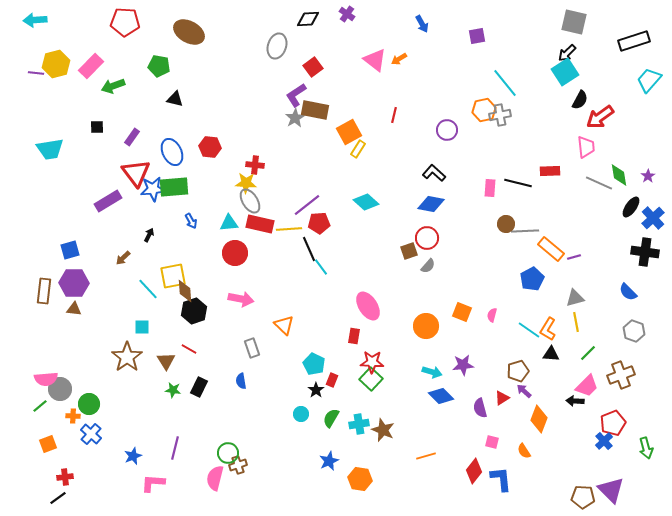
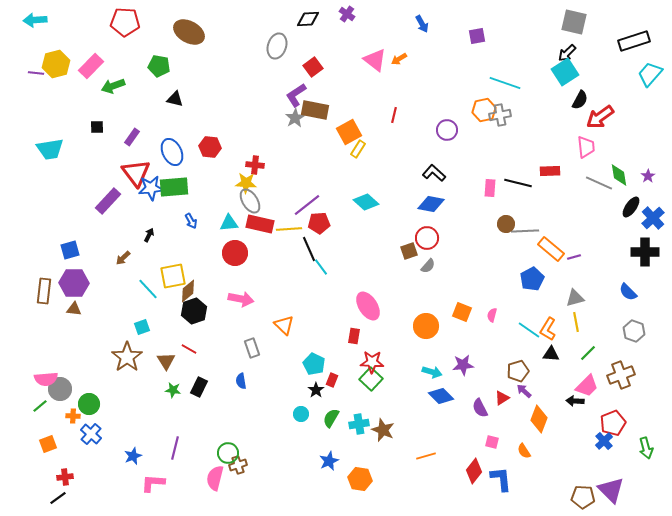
cyan trapezoid at (649, 80): moved 1 px right, 6 px up
cyan line at (505, 83): rotated 32 degrees counterclockwise
blue star at (153, 189): moved 2 px left, 1 px up
purple rectangle at (108, 201): rotated 16 degrees counterclockwise
black cross at (645, 252): rotated 8 degrees counterclockwise
brown diamond at (185, 291): moved 3 px right; rotated 55 degrees clockwise
cyan square at (142, 327): rotated 21 degrees counterclockwise
purple semicircle at (480, 408): rotated 12 degrees counterclockwise
